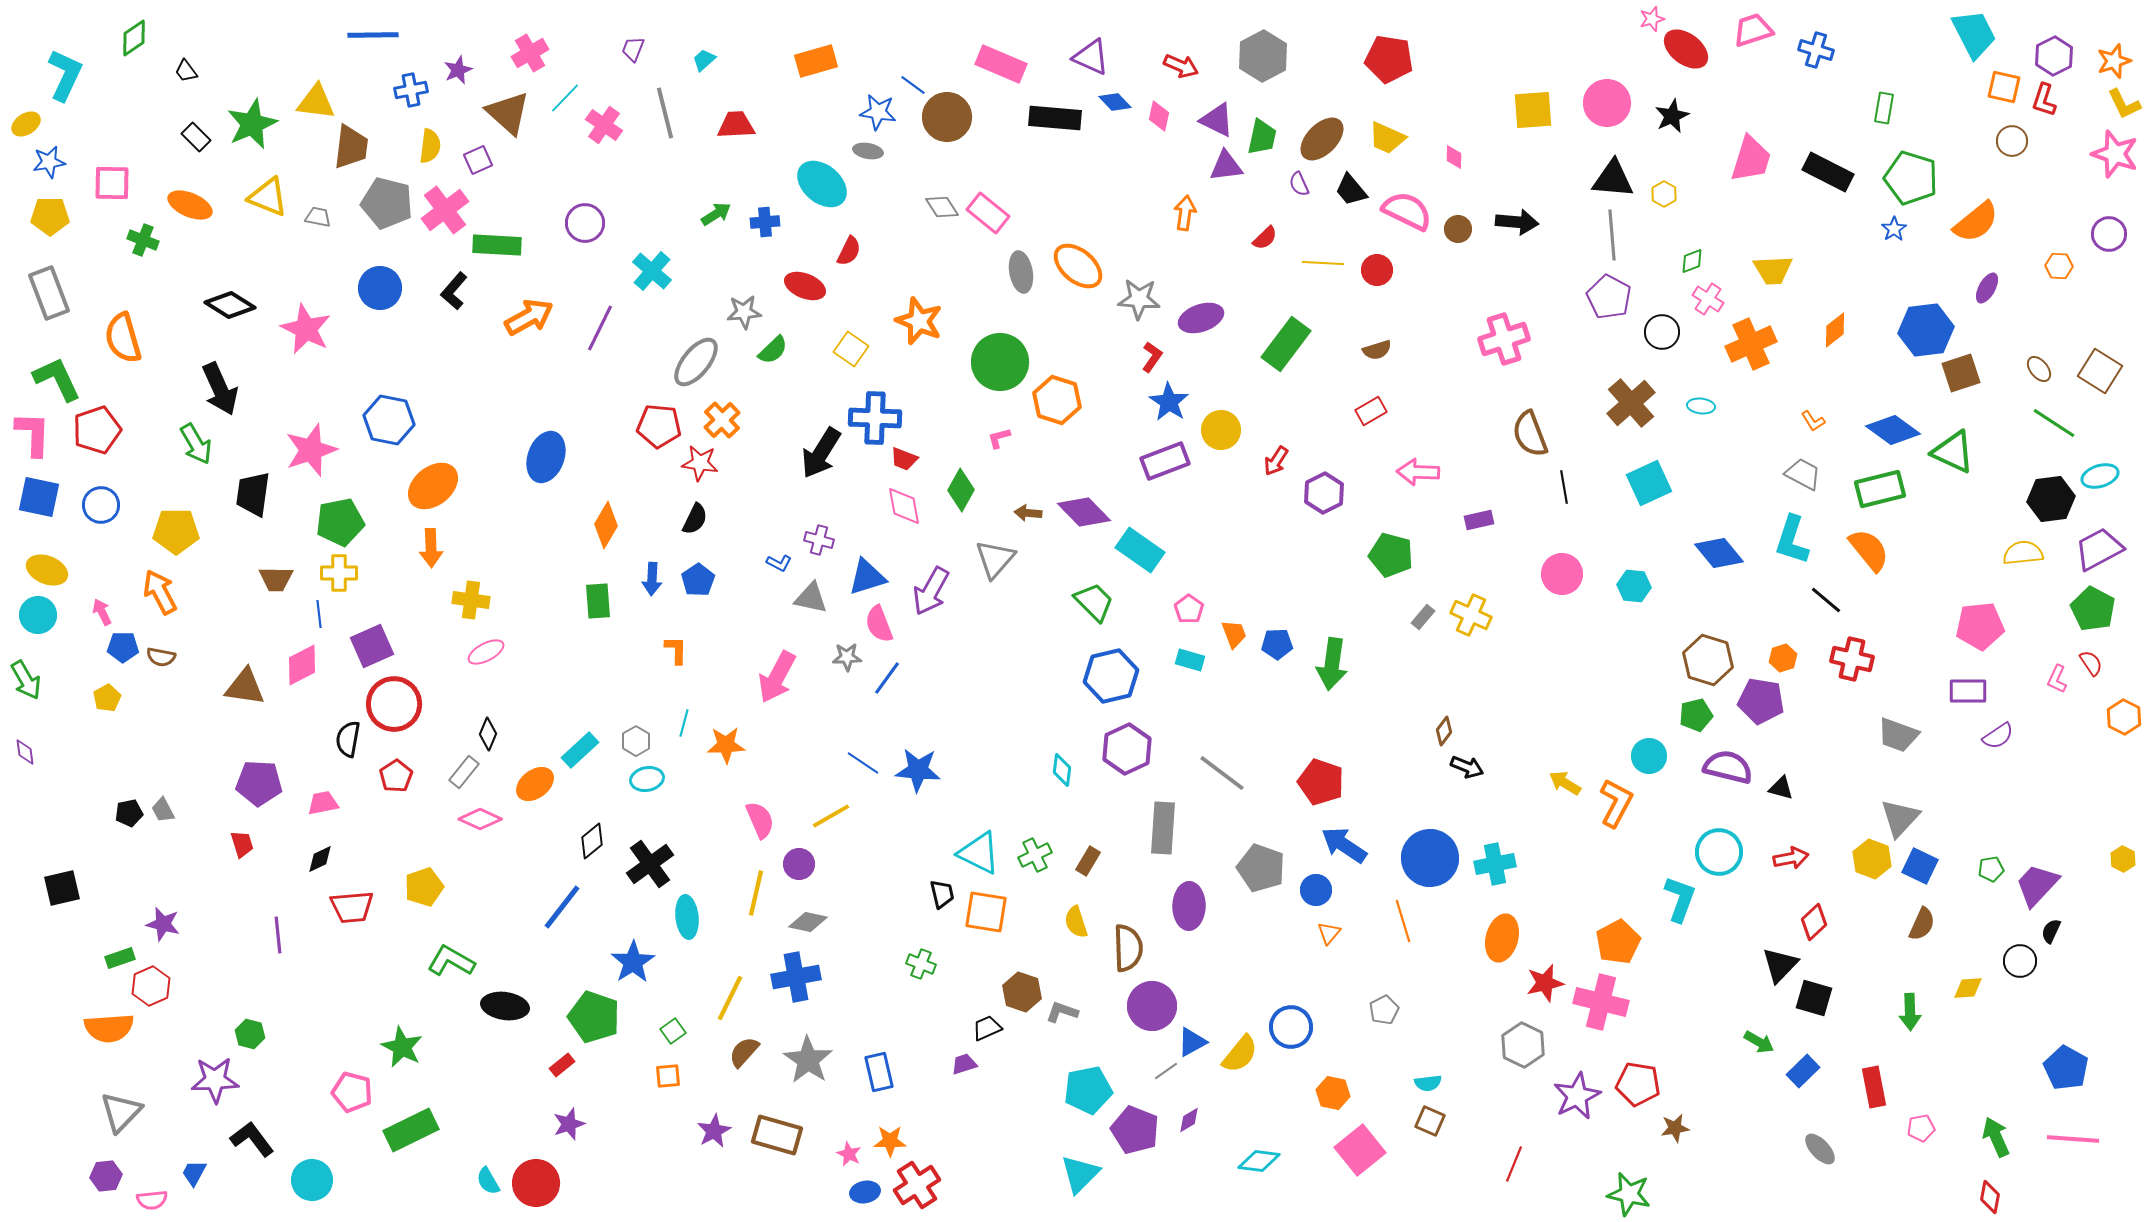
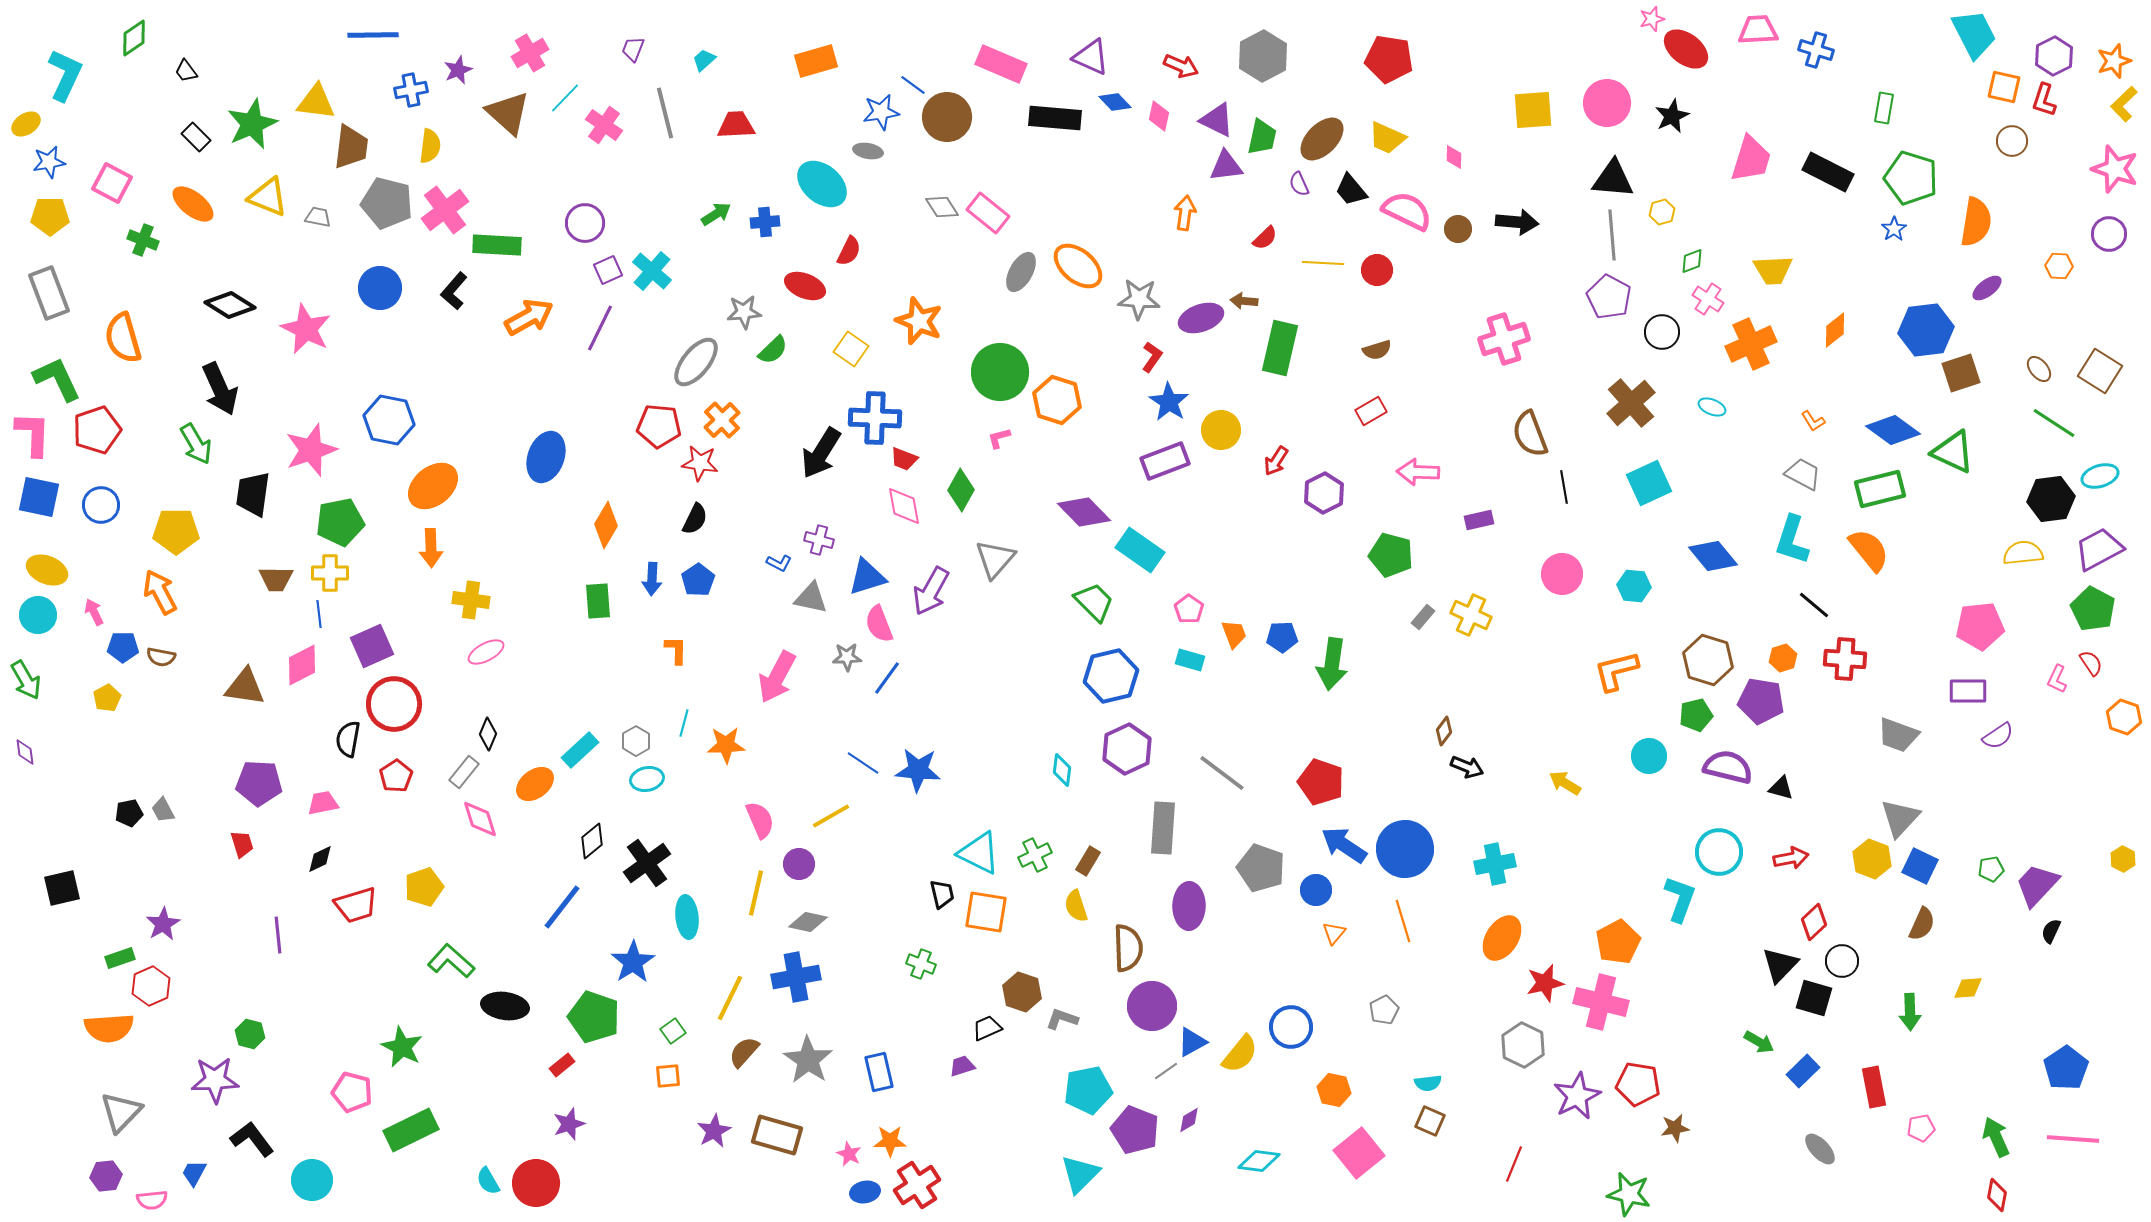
pink trapezoid at (1753, 30): moved 5 px right; rotated 15 degrees clockwise
yellow L-shape at (2124, 104): rotated 72 degrees clockwise
blue star at (878, 112): moved 3 px right; rotated 18 degrees counterclockwise
pink star at (2115, 154): moved 15 px down
purple square at (478, 160): moved 130 px right, 110 px down
pink square at (112, 183): rotated 27 degrees clockwise
yellow hexagon at (1664, 194): moved 2 px left, 18 px down; rotated 15 degrees clockwise
orange ellipse at (190, 205): moved 3 px right, 1 px up; rotated 15 degrees clockwise
orange semicircle at (1976, 222): rotated 42 degrees counterclockwise
gray ellipse at (1021, 272): rotated 39 degrees clockwise
purple ellipse at (1987, 288): rotated 24 degrees clockwise
green rectangle at (1286, 344): moved 6 px left, 4 px down; rotated 24 degrees counterclockwise
green circle at (1000, 362): moved 10 px down
cyan ellipse at (1701, 406): moved 11 px right, 1 px down; rotated 16 degrees clockwise
brown arrow at (1028, 513): moved 216 px right, 212 px up
blue diamond at (1719, 553): moved 6 px left, 3 px down
yellow cross at (339, 573): moved 9 px left
black line at (1826, 600): moved 12 px left, 5 px down
pink arrow at (102, 612): moved 8 px left
blue pentagon at (1277, 644): moved 5 px right, 7 px up
red cross at (1852, 659): moved 7 px left; rotated 9 degrees counterclockwise
orange hexagon at (2124, 717): rotated 8 degrees counterclockwise
orange L-shape at (1616, 803): moved 132 px up; rotated 132 degrees counterclockwise
pink diamond at (480, 819): rotated 48 degrees clockwise
blue circle at (1430, 858): moved 25 px left, 9 px up
black cross at (650, 864): moved 3 px left, 1 px up
red trapezoid at (352, 907): moved 4 px right, 2 px up; rotated 12 degrees counterclockwise
yellow semicircle at (1076, 922): moved 16 px up
purple star at (163, 924): rotated 28 degrees clockwise
orange triangle at (1329, 933): moved 5 px right
orange ellipse at (1502, 938): rotated 18 degrees clockwise
green L-shape at (451, 961): rotated 12 degrees clockwise
black circle at (2020, 961): moved 178 px left
gray L-shape at (1062, 1012): moved 7 px down
purple trapezoid at (964, 1064): moved 2 px left, 2 px down
blue pentagon at (2066, 1068): rotated 9 degrees clockwise
orange hexagon at (1333, 1093): moved 1 px right, 3 px up
pink square at (1360, 1150): moved 1 px left, 3 px down
red diamond at (1990, 1197): moved 7 px right, 2 px up
